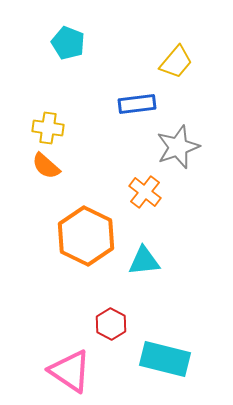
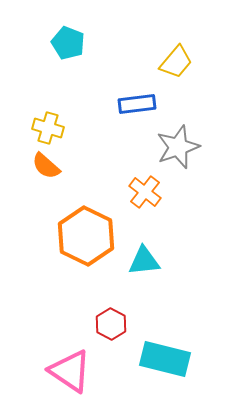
yellow cross: rotated 8 degrees clockwise
